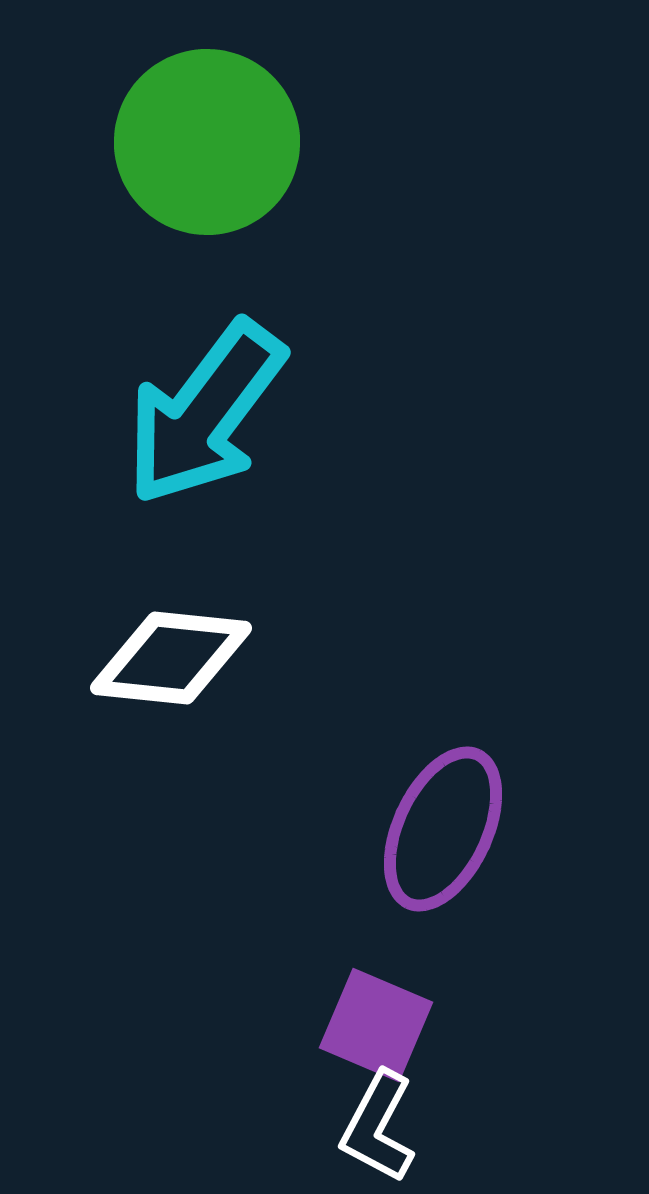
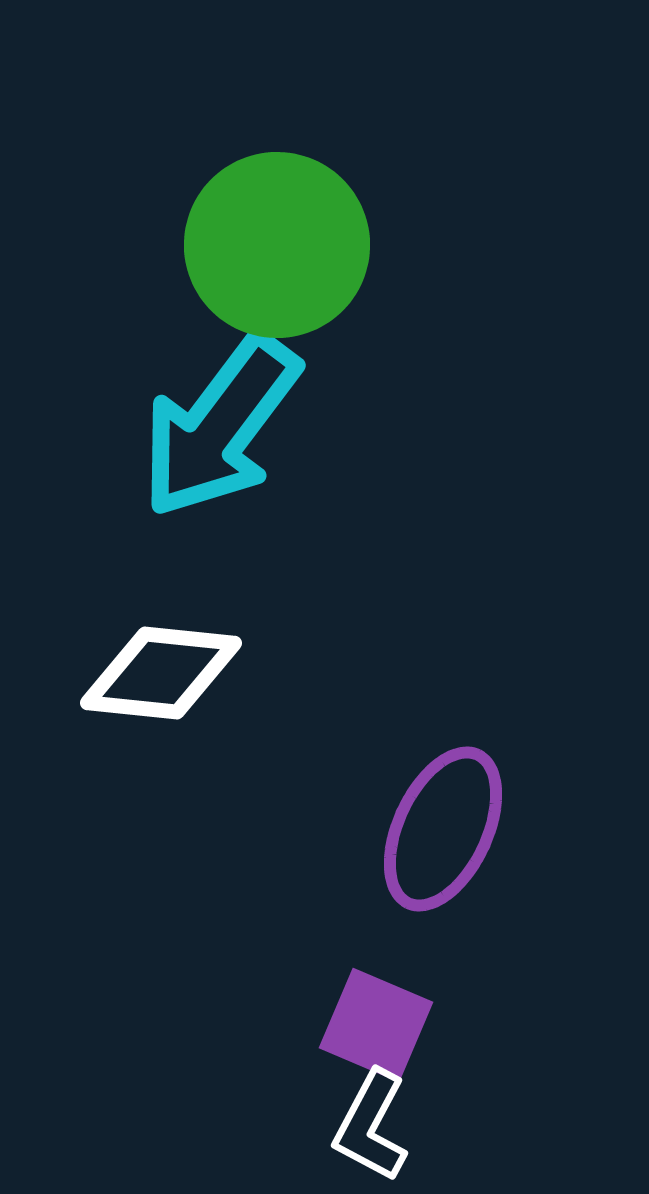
green circle: moved 70 px right, 103 px down
cyan arrow: moved 15 px right, 13 px down
white diamond: moved 10 px left, 15 px down
white L-shape: moved 7 px left, 1 px up
